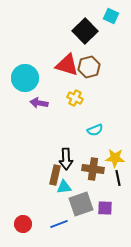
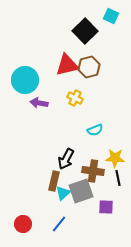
red triangle: rotated 30 degrees counterclockwise
cyan circle: moved 2 px down
black arrow: rotated 30 degrees clockwise
brown cross: moved 2 px down
brown rectangle: moved 1 px left, 6 px down
cyan triangle: moved 1 px left, 6 px down; rotated 35 degrees counterclockwise
gray square: moved 13 px up
purple square: moved 1 px right, 1 px up
blue line: rotated 30 degrees counterclockwise
